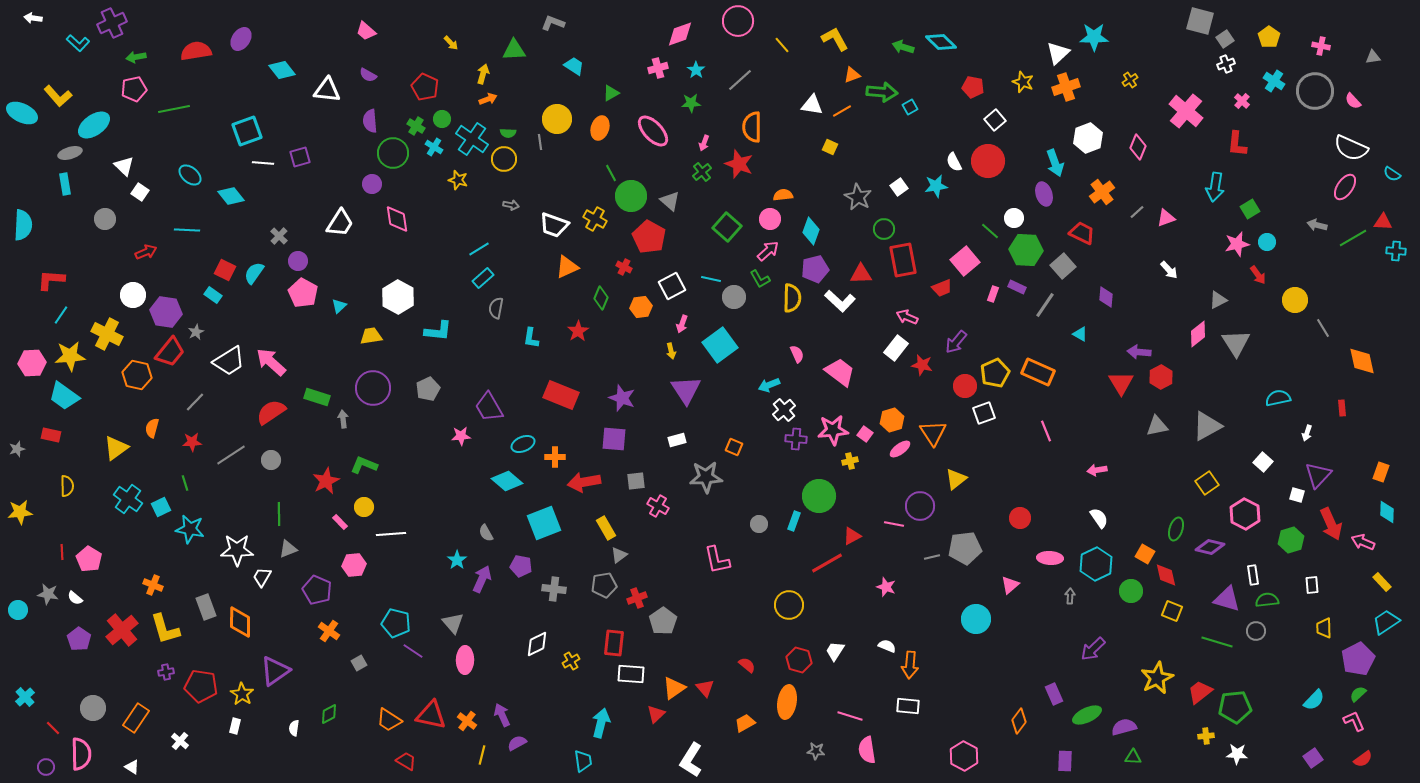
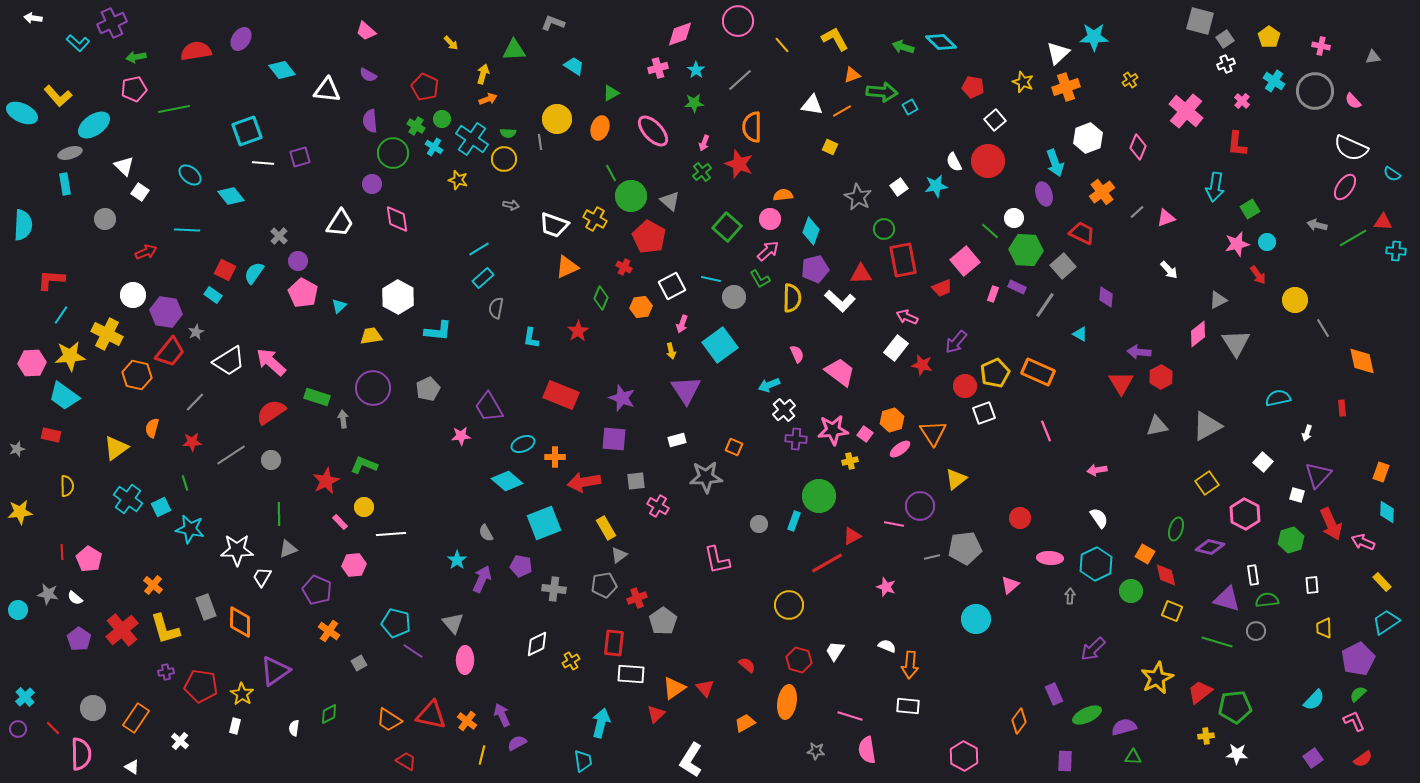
green star at (691, 103): moved 3 px right
orange cross at (153, 585): rotated 18 degrees clockwise
purple circle at (46, 767): moved 28 px left, 38 px up
